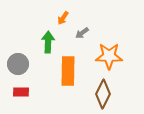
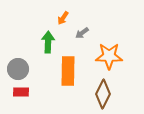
gray circle: moved 5 px down
